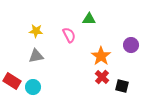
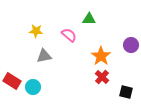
pink semicircle: rotated 21 degrees counterclockwise
gray triangle: moved 8 px right
black square: moved 4 px right, 6 px down
